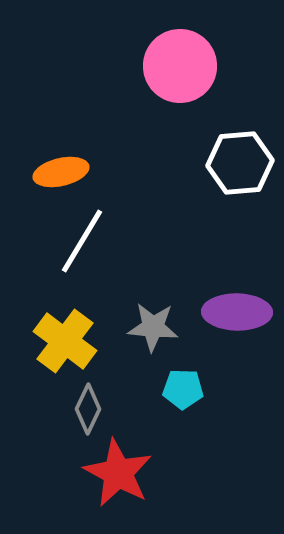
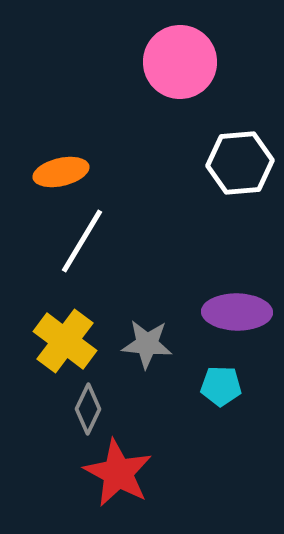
pink circle: moved 4 px up
gray star: moved 6 px left, 17 px down
cyan pentagon: moved 38 px right, 3 px up
